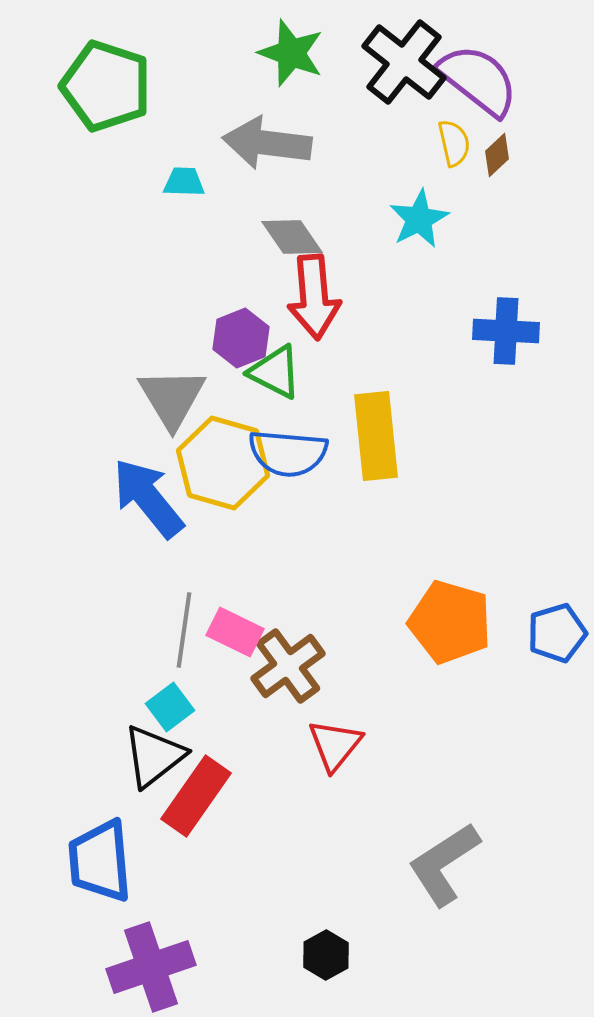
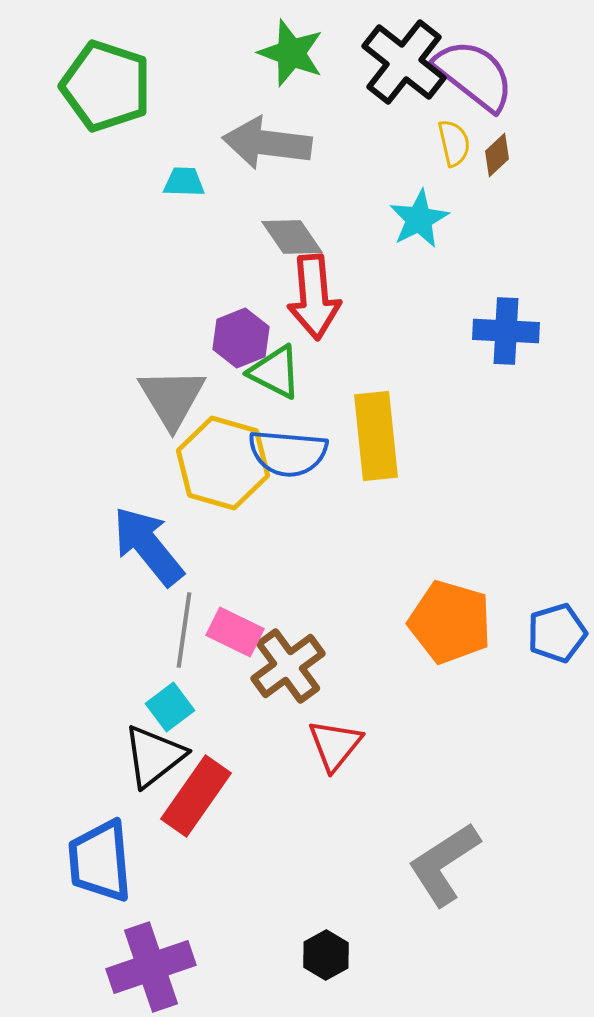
purple semicircle: moved 4 px left, 5 px up
blue arrow: moved 48 px down
